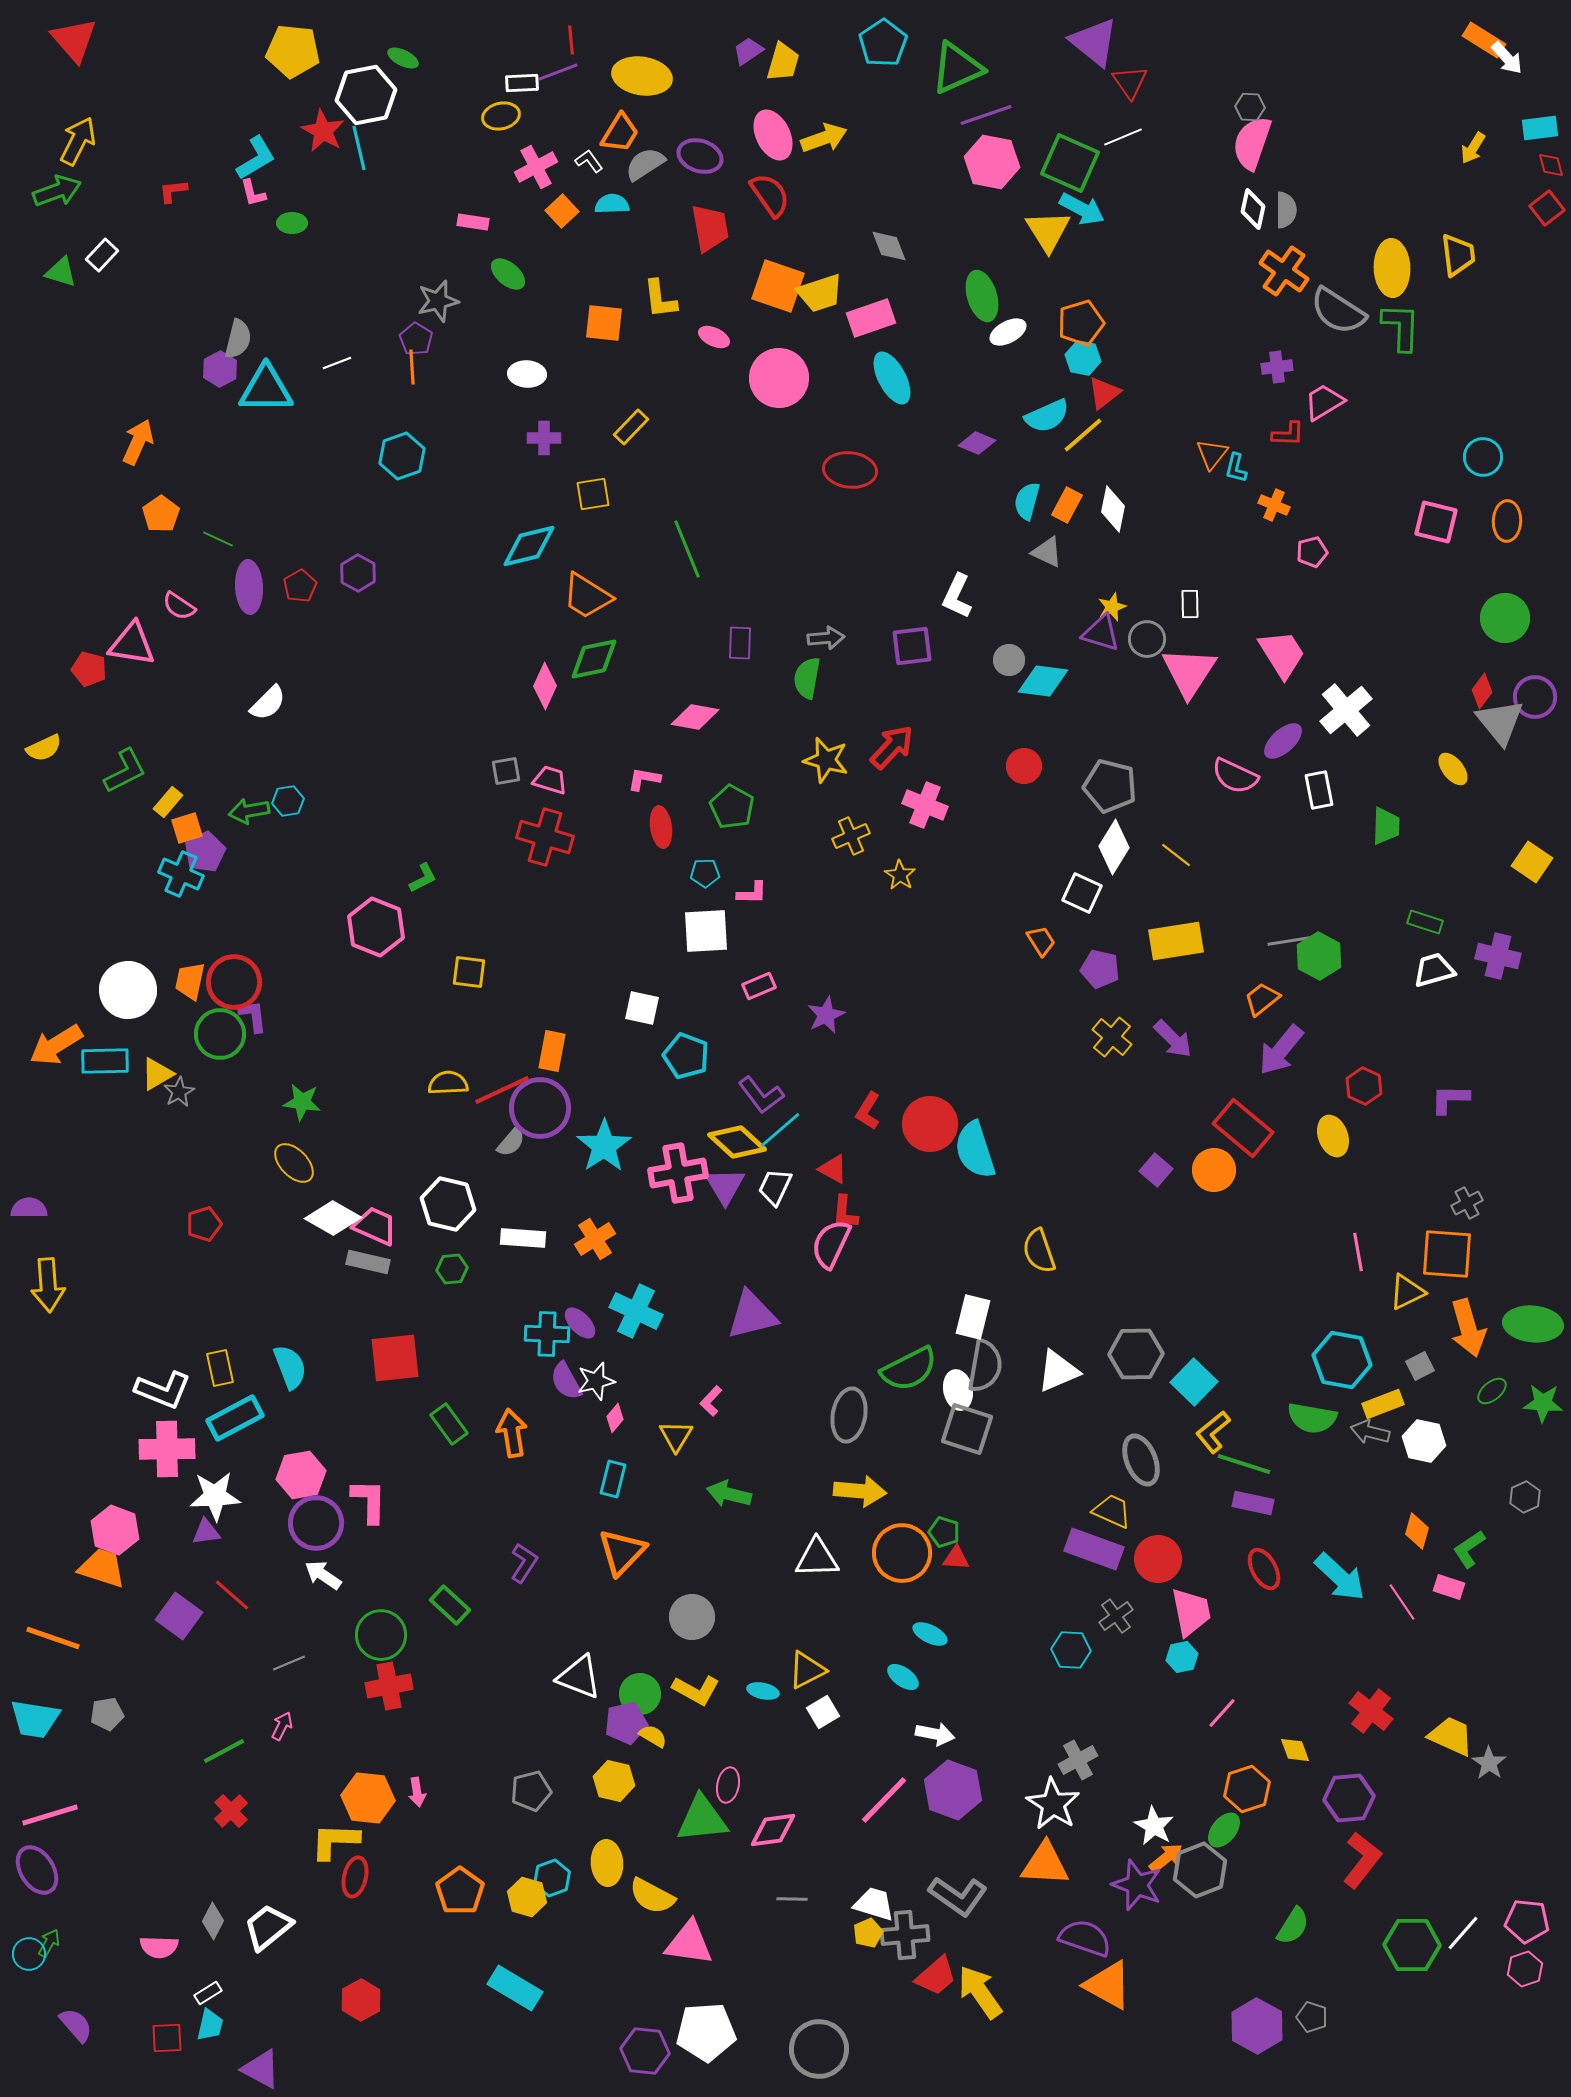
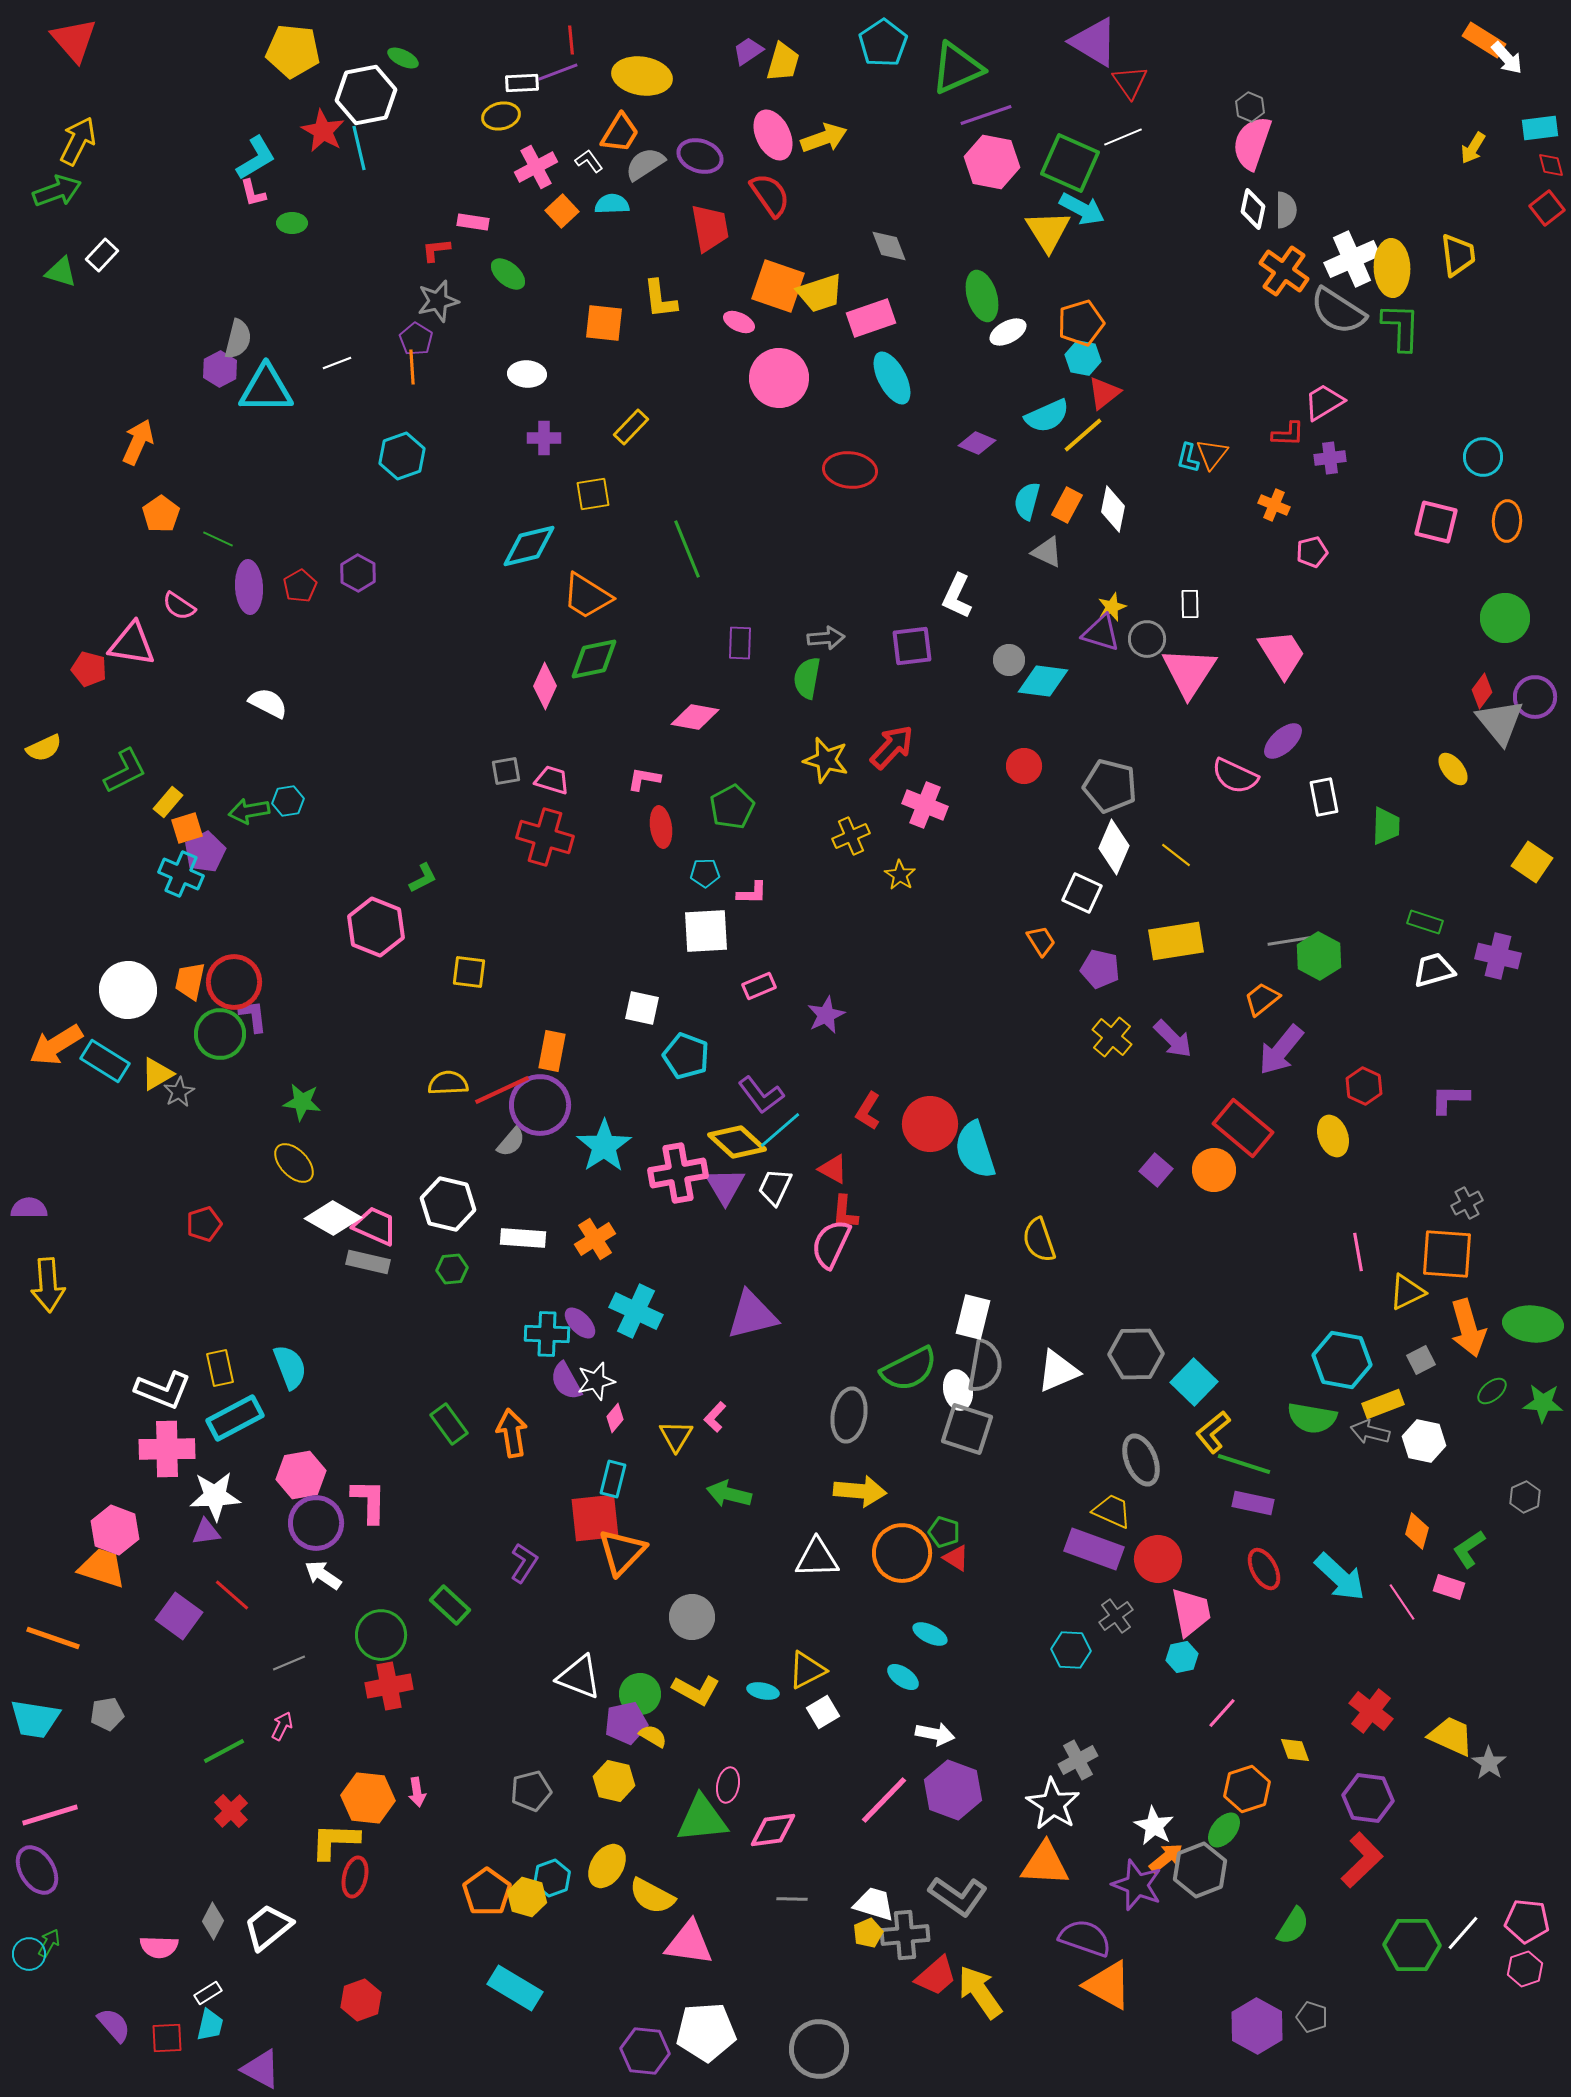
purple triangle at (1094, 42): rotated 8 degrees counterclockwise
gray hexagon at (1250, 107): rotated 20 degrees clockwise
red L-shape at (173, 191): moved 263 px right, 59 px down
pink ellipse at (714, 337): moved 25 px right, 15 px up
purple cross at (1277, 367): moved 53 px right, 91 px down
cyan L-shape at (1236, 468): moved 48 px left, 10 px up
white semicircle at (268, 703): rotated 108 degrees counterclockwise
white cross at (1346, 710): moved 6 px right, 451 px up; rotated 16 degrees clockwise
pink trapezoid at (550, 780): moved 2 px right
white rectangle at (1319, 790): moved 5 px right, 7 px down
green pentagon at (732, 807): rotated 15 degrees clockwise
white diamond at (1114, 847): rotated 8 degrees counterclockwise
cyan rectangle at (105, 1061): rotated 33 degrees clockwise
purple circle at (540, 1108): moved 3 px up
yellow semicircle at (1039, 1251): moved 11 px up
red square at (395, 1358): moved 200 px right, 160 px down
gray square at (1420, 1366): moved 1 px right, 6 px up
pink L-shape at (711, 1401): moved 4 px right, 16 px down
red triangle at (956, 1558): rotated 28 degrees clockwise
purple hexagon at (1349, 1798): moved 19 px right; rotated 12 degrees clockwise
red L-shape at (1362, 1860): rotated 8 degrees clockwise
yellow ellipse at (607, 1863): moved 3 px down; rotated 36 degrees clockwise
orange pentagon at (460, 1891): moved 27 px right, 1 px down
red hexagon at (361, 2000): rotated 9 degrees clockwise
purple semicircle at (76, 2025): moved 38 px right
